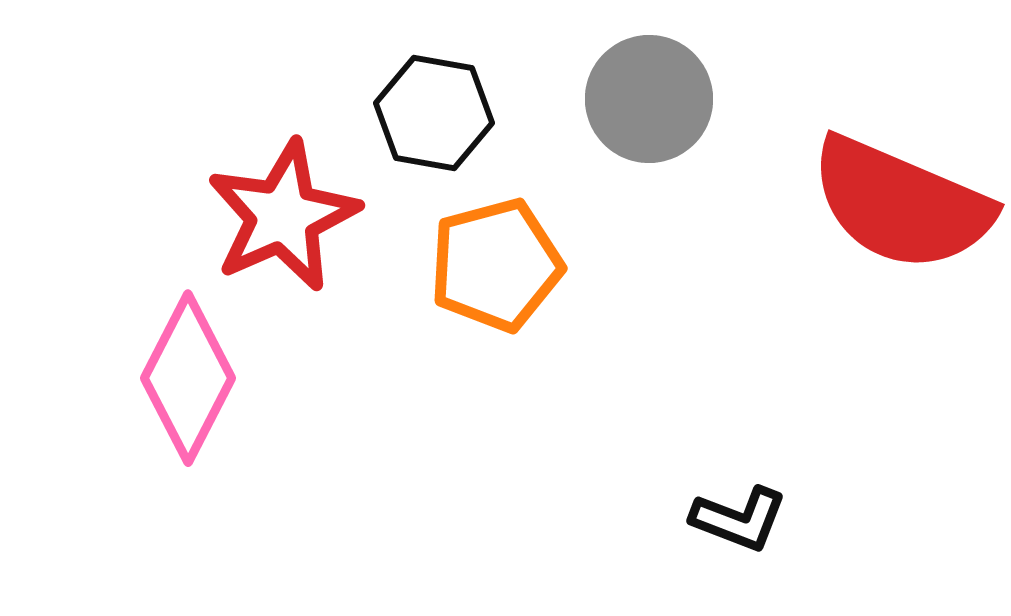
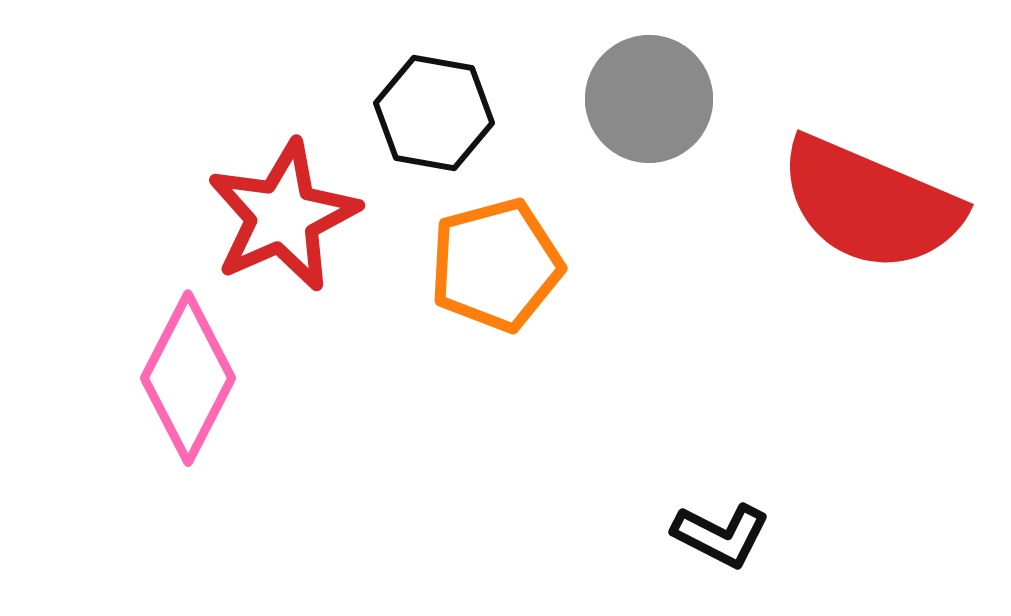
red semicircle: moved 31 px left
black L-shape: moved 18 px left, 16 px down; rotated 6 degrees clockwise
